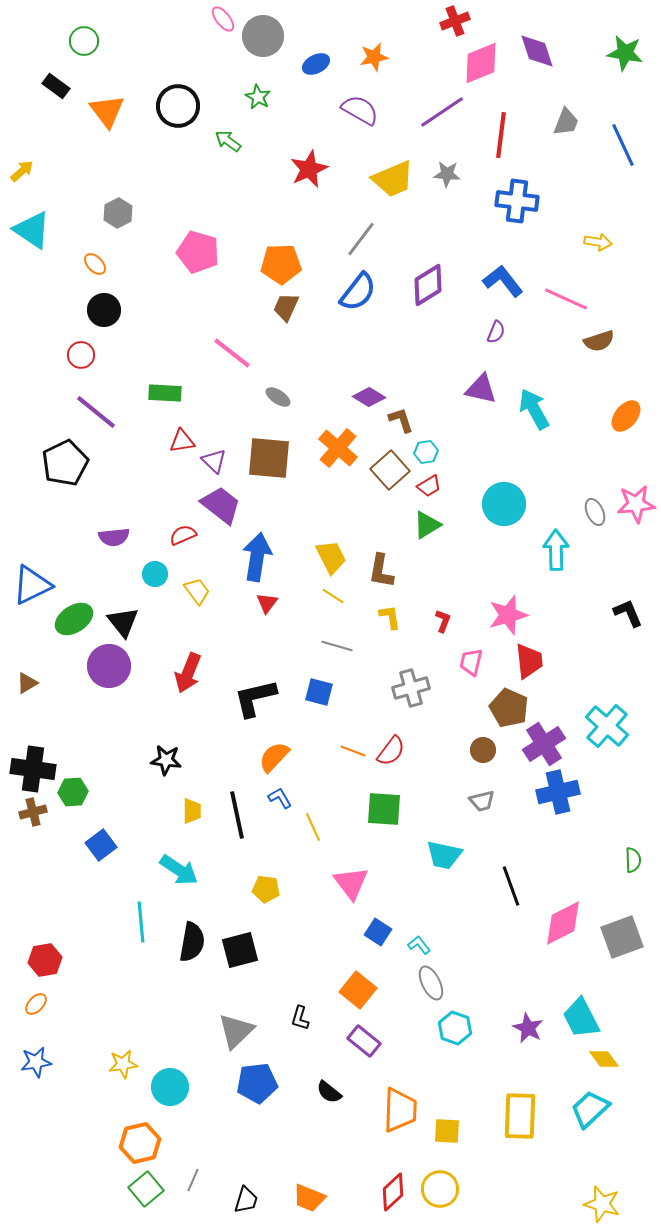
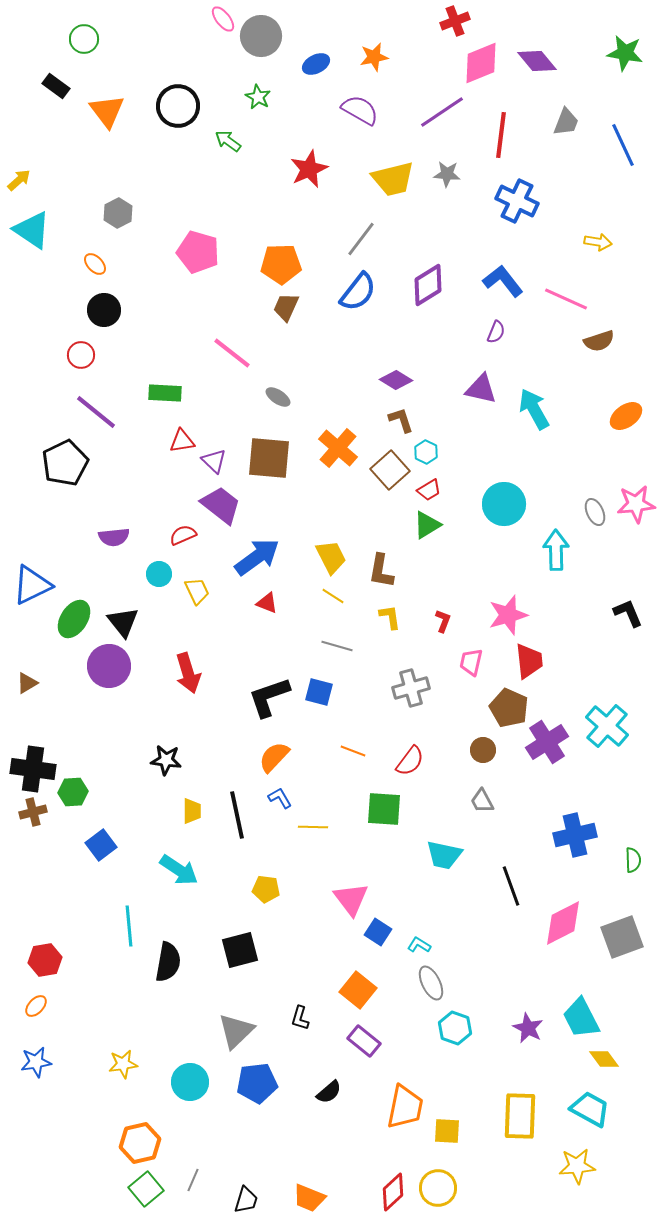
gray circle at (263, 36): moved 2 px left
green circle at (84, 41): moved 2 px up
purple diamond at (537, 51): moved 10 px down; rotated 21 degrees counterclockwise
yellow arrow at (22, 171): moved 3 px left, 9 px down
yellow trapezoid at (393, 179): rotated 9 degrees clockwise
blue cross at (517, 201): rotated 18 degrees clockwise
purple diamond at (369, 397): moved 27 px right, 17 px up
orange ellipse at (626, 416): rotated 16 degrees clockwise
cyan hexagon at (426, 452): rotated 25 degrees counterclockwise
red trapezoid at (429, 486): moved 4 px down
blue arrow at (257, 557): rotated 45 degrees clockwise
cyan circle at (155, 574): moved 4 px right
yellow trapezoid at (197, 591): rotated 12 degrees clockwise
red triangle at (267, 603): rotated 45 degrees counterclockwise
green ellipse at (74, 619): rotated 24 degrees counterclockwise
red arrow at (188, 673): rotated 39 degrees counterclockwise
black L-shape at (255, 698): moved 14 px right, 1 px up; rotated 6 degrees counterclockwise
purple cross at (544, 744): moved 3 px right, 2 px up
red semicircle at (391, 751): moved 19 px right, 10 px down
blue cross at (558, 792): moved 17 px right, 43 px down
gray trapezoid at (482, 801): rotated 76 degrees clockwise
yellow line at (313, 827): rotated 64 degrees counterclockwise
pink triangle at (351, 883): moved 16 px down
cyan line at (141, 922): moved 12 px left, 4 px down
black semicircle at (192, 942): moved 24 px left, 20 px down
cyan L-shape at (419, 945): rotated 20 degrees counterclockwise
orange ellipse at (36, 1004): moved 2 px down
cyan circle at (170, 1087): moved 20 px right, 5 px up
black semicircle at (329, 1092): rotated 80 degrees counterclockwise
cyan trapezoid at (590, 1109): rotated 72 degrees clockwise
orange trapezoid at (400, 1110): moved 5 px right, 3 px up; rotated 9 degrees clockwise
yellow circle at (440, 1189): moved 2 px left, 1 px up
yellow star at (602, 1204): moved 25 px left, 38 px up; rotated 21 degrees counterclockwise
